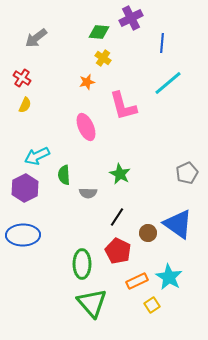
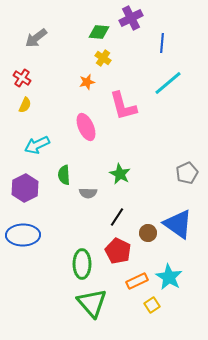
cyan arrow: moved 11 px up
